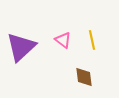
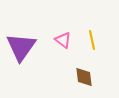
purple triangle: rotated 12 degrees counterclockwise
